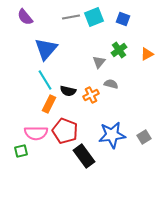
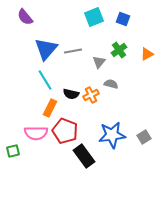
gray line: moved 2 px right, 34 px down
black semicircle: moved 3 px right, 3 px down
orange rectangle: moved 1 px right, 4 px down
green square: moved 8 px left
